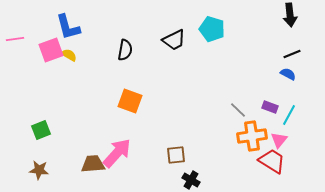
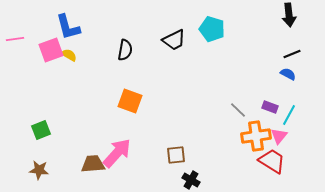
black arrow: moved 1 px left
orange cross: moved 4 px right
pink triangle: moved 4 px up
